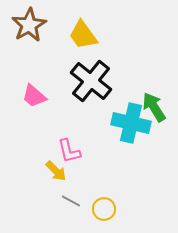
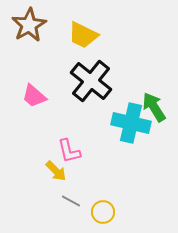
yellow trapezoid: rotated 28 degrees counterclockwise
yellow circle: moved 1 px left, 3 px down
